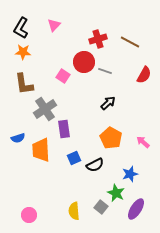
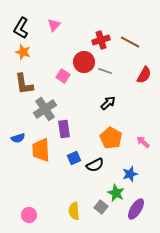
red cross: moved 3 px right, 1 px down
orange star: rotated 14 degrees clockwise
